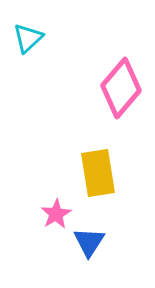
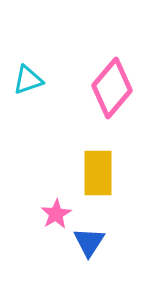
cyan triangle: moved 42 px down; rotated 24 degrees clockwise
pink diamond: moved 9 px left
yellow rectangle: rotated 9 degrees clockwise
